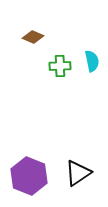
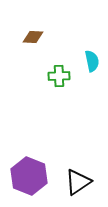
brown diamond: rotated 20 degrees counterclockwise
green cross: moved 1 px left, 10 px down
black triangle: moved 9 px down
